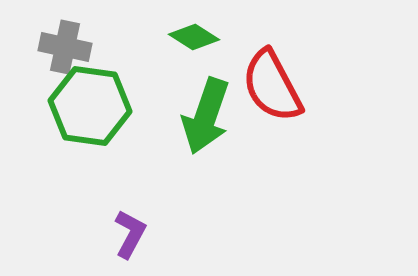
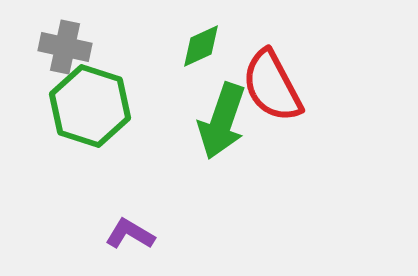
green diamond: moved 7 px right, 9 px down; rotated 57 degrees counterclockwise
green hexagon: rotated 10 degrees clockwise
green arrow: moved 16 px right, 5 px down
purple L-shape: rotated 87 degrees counterclockwise
